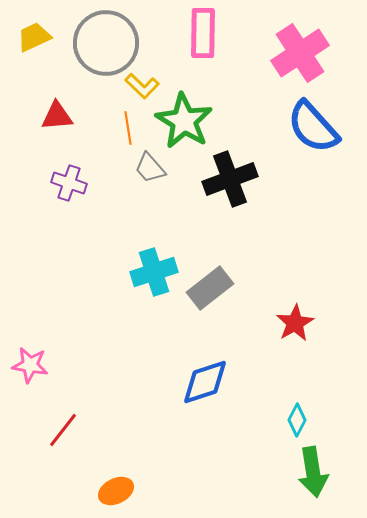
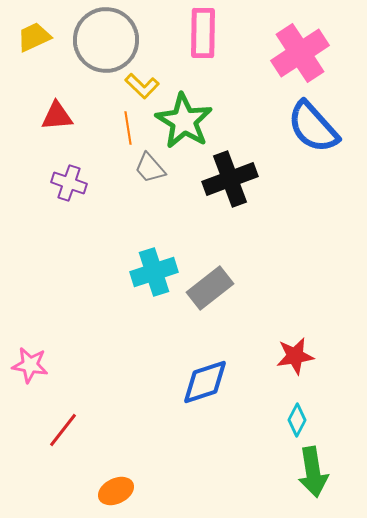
gray circle: moved 3 px up
red star: moved 33 px down; rotated 21 degrees clockwise
